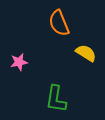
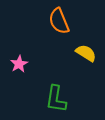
orange semicircle: moved 2 px up
pink star: moved 2 px down; rotated 18 degrees counterclockwise
